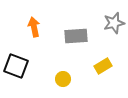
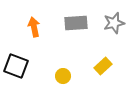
gray rectangle: moved 13 px up
yellow rectangle: rotated 12 degrees counterclockwise
yellow circle: moved 3 px up
